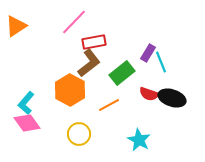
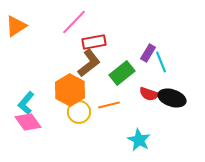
orange line: rotated 15 degrees clockwise
pink diamond: moved 1 px right, 1 px up
yellow circle: moved 22 px up
